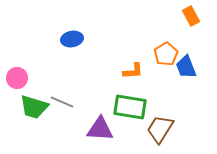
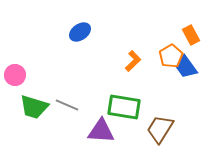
orange rectangle: moved 19 px down
blue ellipse: moved 8 px right, 7 px up; rotated 25 degrees counterclockwise
orange pentagon: moved 5 px right, 2 px down
blue trapezoid: rotated 15 degrees counterclockwise
orange L-shape: moved 10 px up; rotated 40 degrees counterclockwise
pink circle: moved 2 px left, 3 px up
gray line: moved 5 px right, 3 px down
green rectangle: moved 6 px left
purple triangle: moved 1 px right, 2 px down
